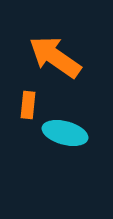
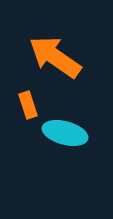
orange rectangle: rotated 24 degrees counterclockwise
